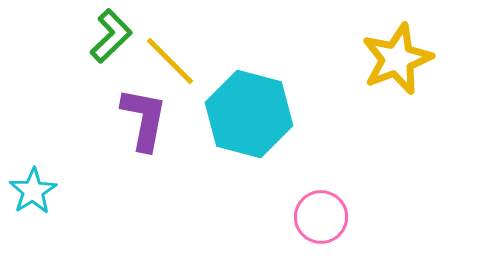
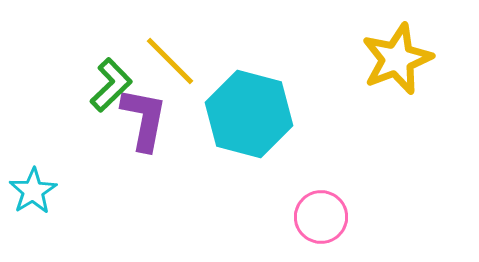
green L-shape: moved 49 px down
